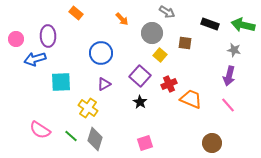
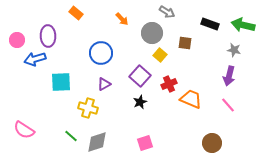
pink circle: moved 1 px right, 1 px down
black star: rotated 16 degrees clockwise
yellow cross: rotated 18 degrees counterclockwise
pink semicircle: moved 16 px left
gray diamond: moved 2 px right, 3 px down; rotated 55 degrees clockwise
